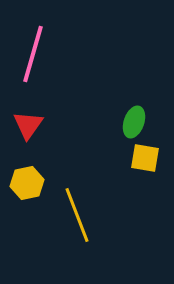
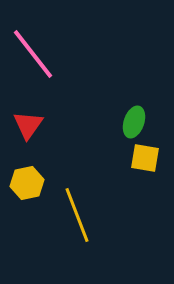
pink line: rotated 54 degrees counterclockwise
